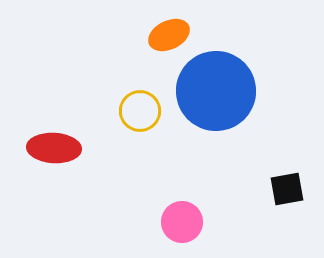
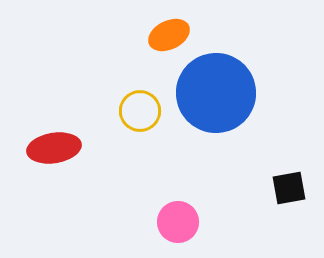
blue circle: moved 2 px down
red ellipse: rotated 12 degrees counterclockwise
black square: moved 2 px right, 1 px up
pink circle: moved 4 px left
